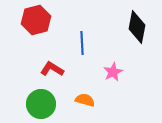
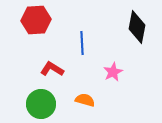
red hexagon: rotated 12 degrees clockwise
